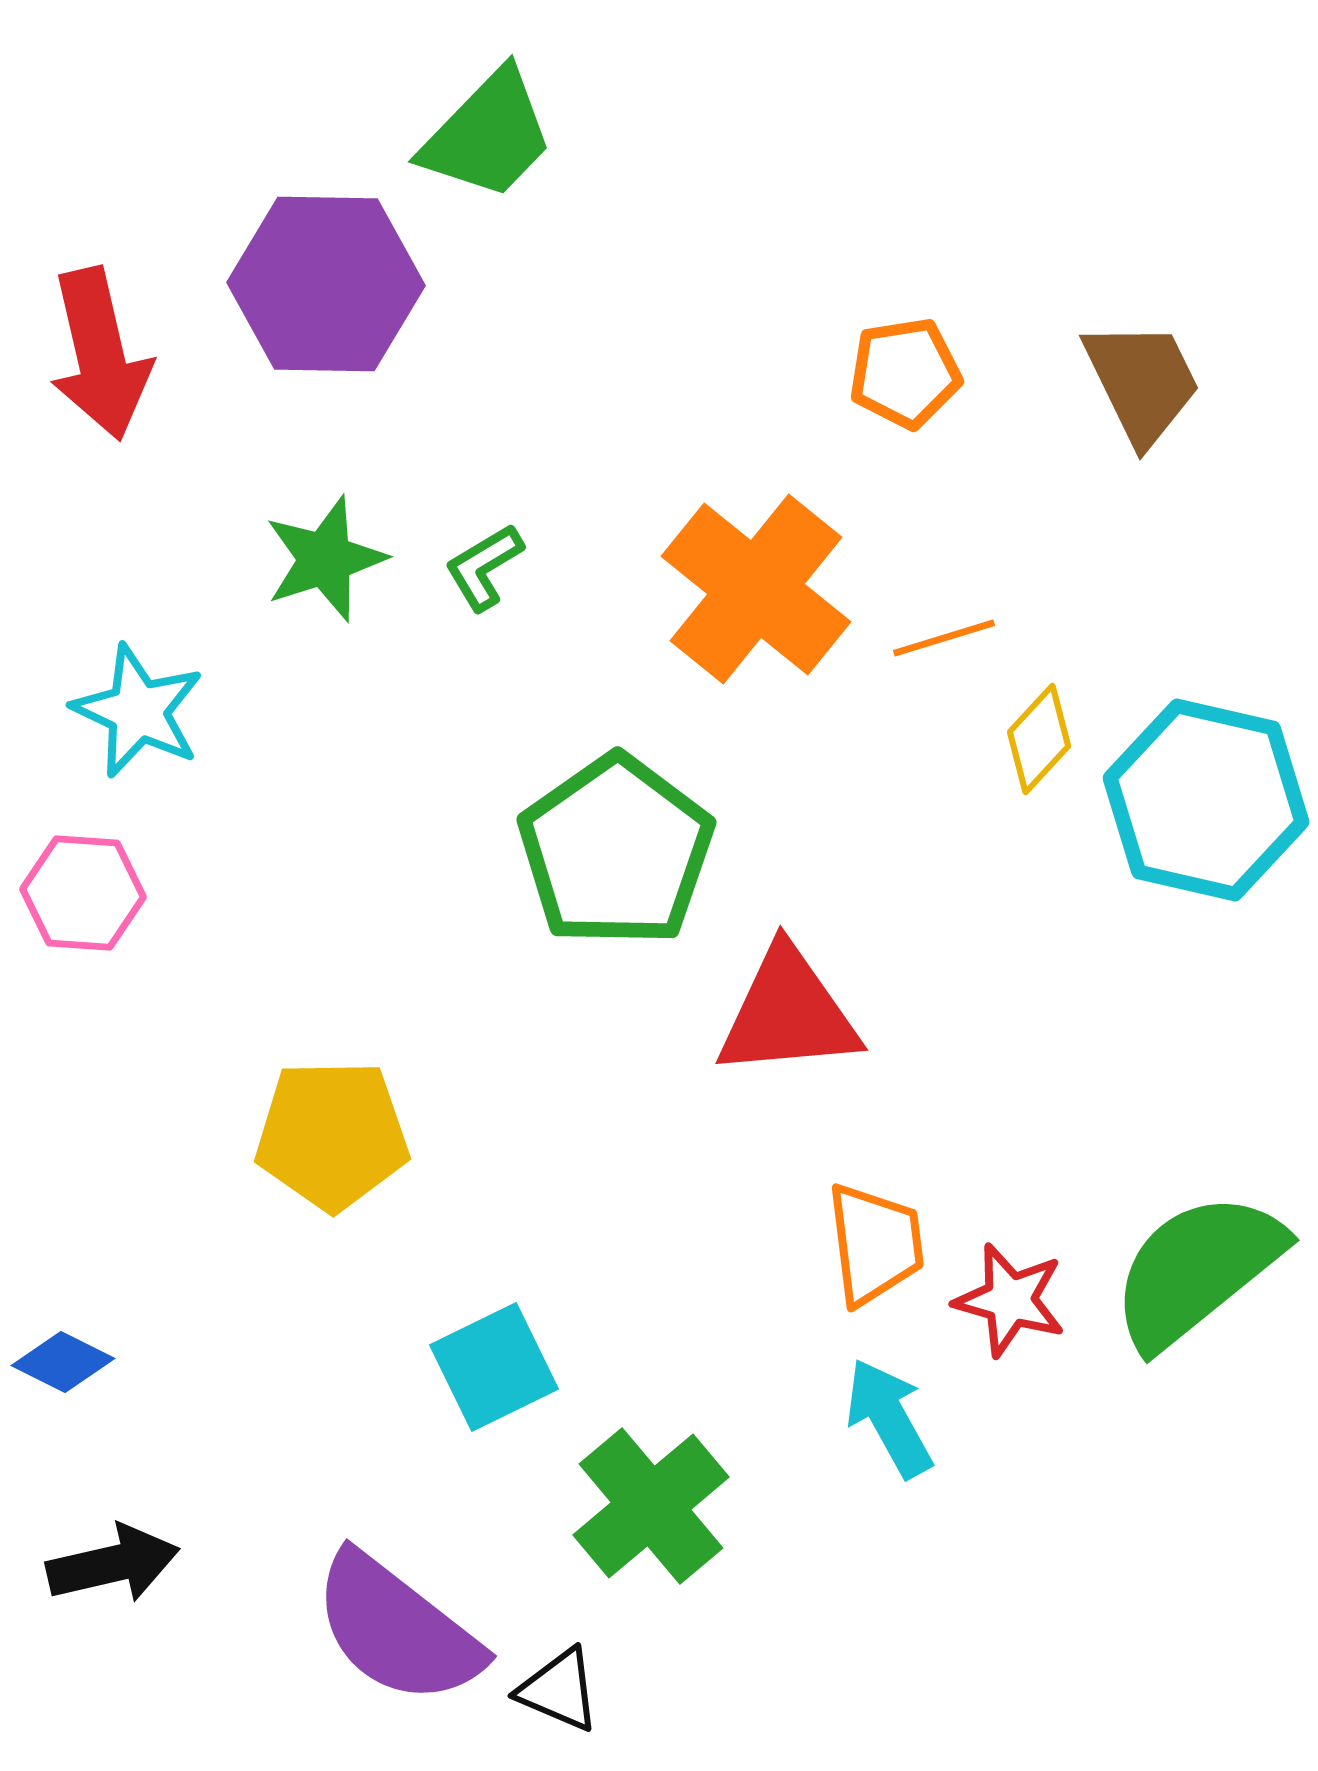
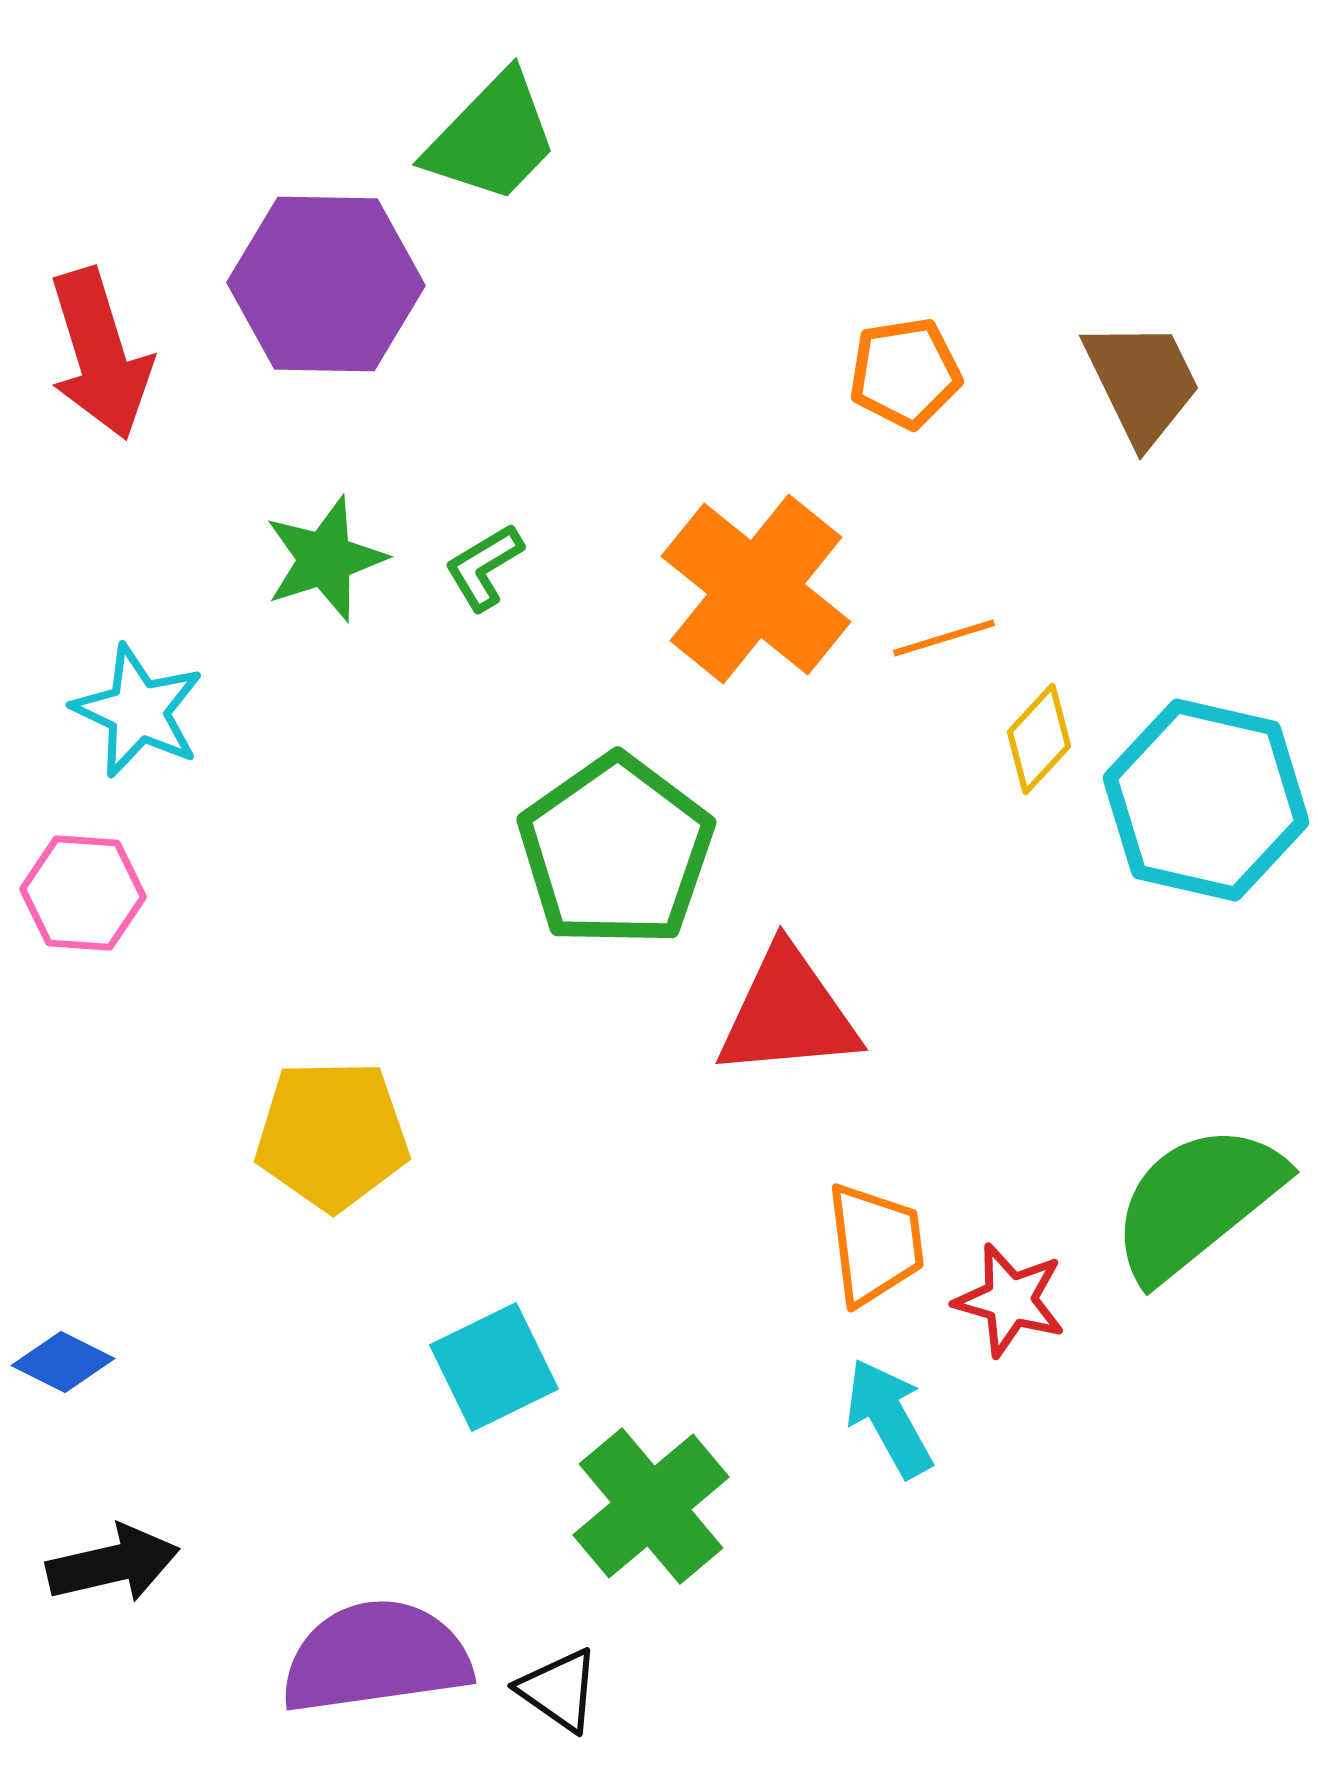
green trapezoid: moved 4 px right, 3 px down
red arrow: rotated 4 degrees counterclockwise
green semicircle: moved 68 px up
purple semicircle: moved 21 px left, 28 px down; rotated 134 degrees clockwise
black triangle: rotated 12 degrees clockwise
